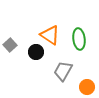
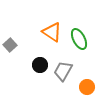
orange triangle: moved 2 px right, 3 px up
green ellipse: rotated 20 degrees counterclockwise
black circle: moved 4 px right, 13 px down
